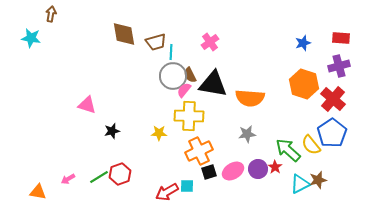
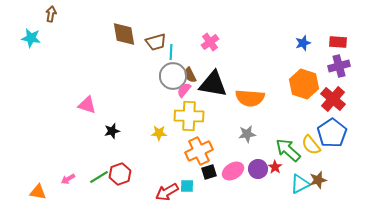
red rectangle: moved 3 px left, 4 px down
